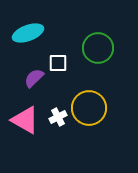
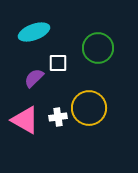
cyan ellipse: moved 6 px right, 1 px up
white cross: rotated 18 degrees clockwise
